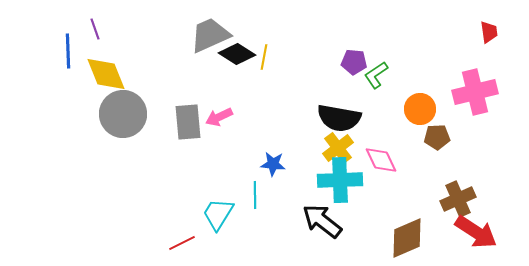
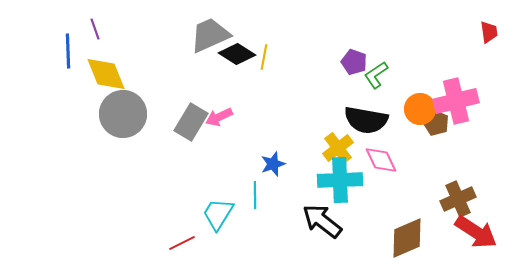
purple pentagon: rotated 15 degrees clockwise
pink cross: moved 19 px left, 9 px down
black semicircle: moved 27 px right, 2 px down
gray rectangle: moved 3 px right; rotated 36 degrees clockwise
brown pentagon: moved 1 px left, 14 px up; rotated 25 degrees clockwise
blue star: rotated 25 degrees counterclockwise
